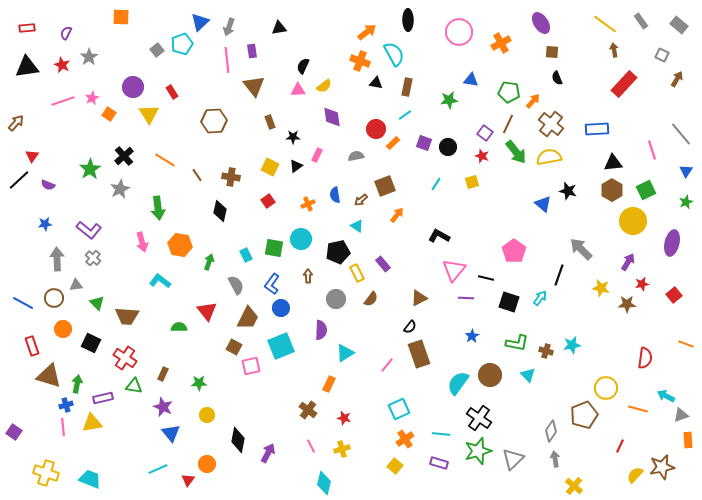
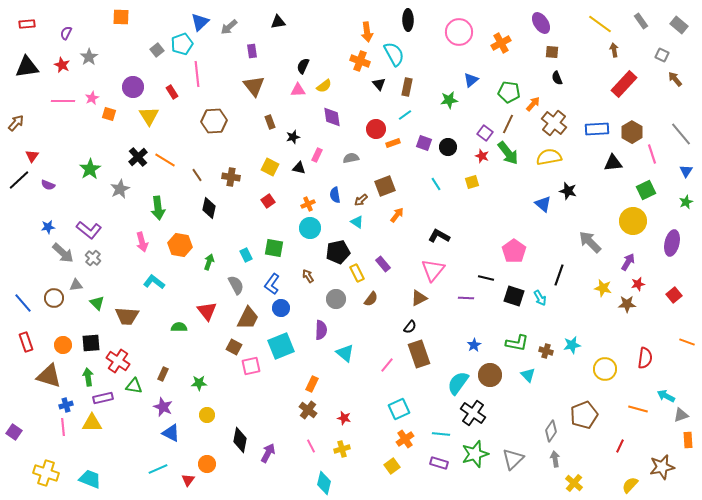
yellow line at (605, 24): moved 5 px left
gray arrow at (229, 27): rotated 30 degrees clockwise
red rectangle at (27, 28): moved 4 px up
black triangle at (279, 28): moved 1 px left, 6 px up
orange arrow at (367, 32): rotated 120 degrees clockwise
pink line at (227, 60): moved 30 px left, 14 px down
brown arrow at (677, 79): moved 2 px left; rotated 70 degrees counterclockwise
blue triangle at (471, 80): rotated 49 degrees counterclockwise
black triangle at (376, 83): moved 3 px right, 1 px down; rotated 40 degrees clockwise
pink line at (63, 101): rotated 20 degrees clockwise
orange arrow at (533, 101): moved 3 px down
orange square at (109, 114): rotated 16 degrees counterclockwise
yellow triangle at (149, 114): moved 2 px down
brown cross at (551, 124): moved 3 px right, 1 px up
black star at (293, 137): rotated 16 degrees counterclockwise
orange rectangle at (393, 143): rotated 24 degrees clockwise
pink line at (652, 150): moved 4 px down
green arrow at (516, 152): moved 8 px left, 1 px down
black cross at (124, 156): moved 14 px right, 1 px down
gray semicircle at (356, 156): moved 5 px left, 2 px down
black triangle at (296, 166): moved 3 px right, 2 px down; rotated 48 degrees clockwise
cyan line at (436, 184): rotated 64 degrees counterclockwise
brown hexagon at (612, 190): moved 20 px right, 58 px up
black diamond at (220, 211): moved 11 px left, 3 px up
blue star at (45, 224): moved 3 px right, 3 px down
cyan triangle at (357, 226): moved 4 px up
cyan circle at (301, 239): moved 9 px right, 11 px up
gray arrow at (581, 249): moved 9 px right, 7 px up
gray arrow at (57, 259): moved 6 px right, 6 px up; rotated 135 degrees clockwise
pink triangle at (454, 270): moved 21 px left
brown arrow at (308, 276): rotated 32 degrees counterclockwise
cyan L-shape at (160, 281): moved 6 px left, 1 px down
red star at (642, 284): moved 4 px left
yellow star at (601, 288): moved 2 px right
cyan arrow at (540, 298): rotated 112 degrees clockwise
black square at (509, 302): moved 5 px right, 6 px up
blue line at (23, 303): rotated 20 degrees clockwise
orange circle at (63, 329): moved 16 px down
blue star at (472, 336): moved 2 px right, 9 px down
black square at (91, 343): rotated 30 degrees counterclockwise
orange line at (686, 344): moved 1 px right, 2 px up
red rectangle at (32, 346): moved 6 px left, 4 px up
cyan triangle at (345, 353): rotated 48 degrees counterclockwise
red cross at (125, 358): moved 7 px left, 3 px down
green arrow at (77, 384): moved 11 px right, 7 px up; rotated 18 degrees counterclockwise
orange rectangle at (329, 384): moved 17 px left
yellow circle at (606, 388): moved 1 px left, 19 px up
black cross at (479, 418): moved 6 px left, 5 px up
yellow triangle at (92, 423): rotated 10 degrees clockwise
blue triangle at (171, 433): rotated 24 degrees counterclockwise
black diamond at (238, 440): moved 2 px right
green star at (478, 451): moved 3 px left, 3 px down
yellow square at (395, 466): moved 3 px left; rotated 14 degrees clockwise
yellow semicircle at (635, 475): moved 5 px left, 10 px down
yellow cross at (574, 486): moved 3 px up
